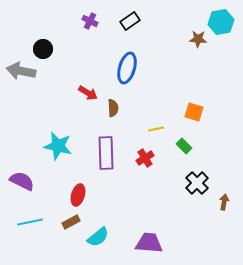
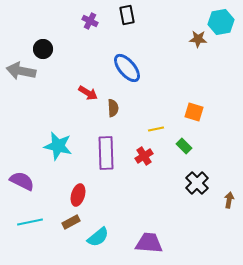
black rectangle: moved 3 px left, 6 px up; rotated 66 degrees counterclockwise
blue ellipse: rotated 56 degrees counterclockwise
red cross: moved 1 px left, 2 px up
brown arrow: moved 5 px right, 2 px up
